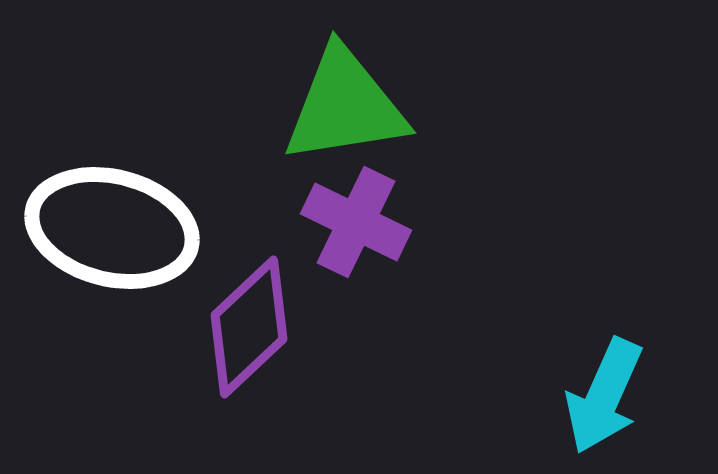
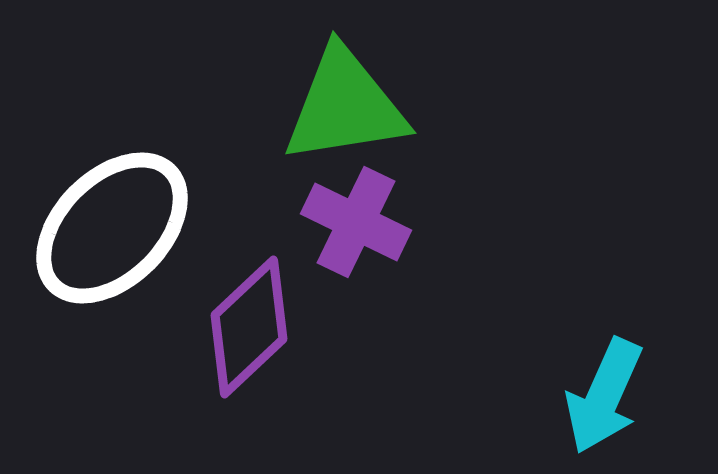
white ellipse: rotated 59 degrees counterclockwise
